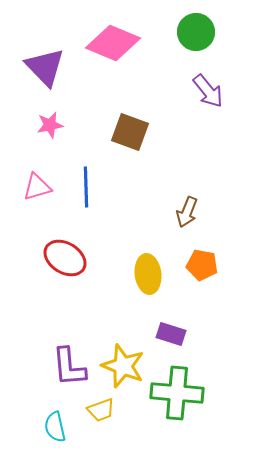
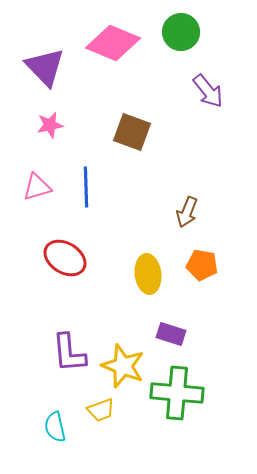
green circle: moved 15 px left
brown square: moved 2 px right
purple L-shape: moved 14 px up
